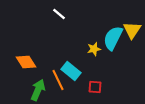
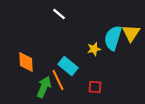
yellow triangle: moved 1 px left, 3 px down
cyan semicircle: rotated 10 degrees counterclockwise
orange diamond: rotated 30 degrees clockwise
cyan rectangle: moved 3 px left, 5 px up
green arrow: moved 6 px right, 3 px up
